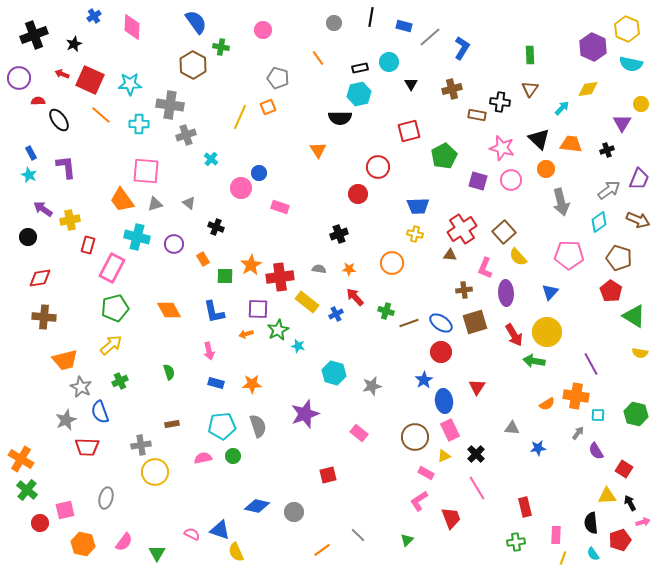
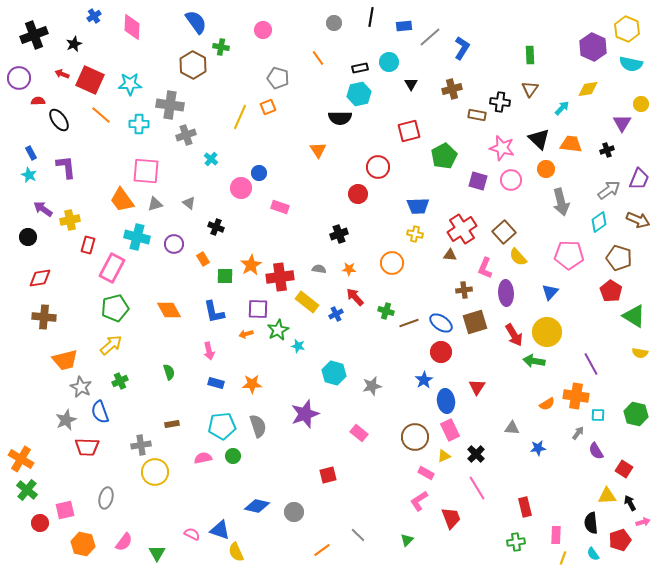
blue rectangle at (404, 26): rotated 21 degrees counterclockwise
blue ellipse at (444, 401): moved 2 px right
